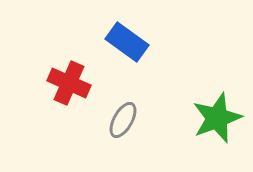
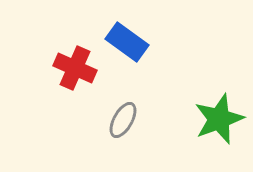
red cross: moved 6 px right, 15 px up
green star: moved 2 px right, 1 px down
